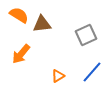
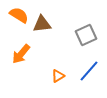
blue line: moved 3 px left, 1 px up
